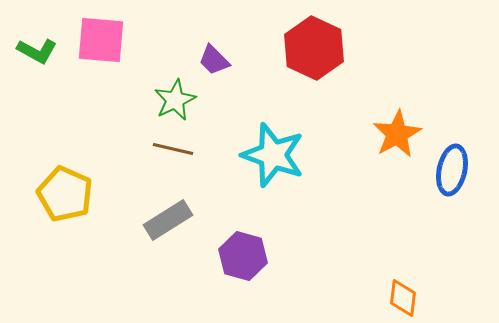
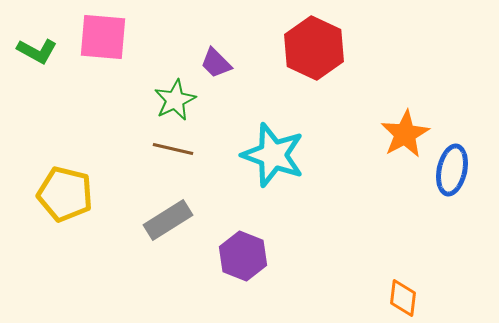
pink square: moved 2 px right, 3 px up
purple trapezoid: moved 2 px right, 3 px down
orange star: moved 8 px right
yellow pentagon: rotated 10 degrees counterclockwise
purple hexagon: rotated 6 degrees clockwise
